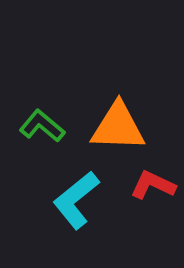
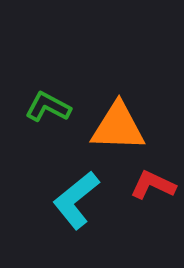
green L-shape: moved 6 px right, 19 px up; rotated 12 degrees counterclockwise
